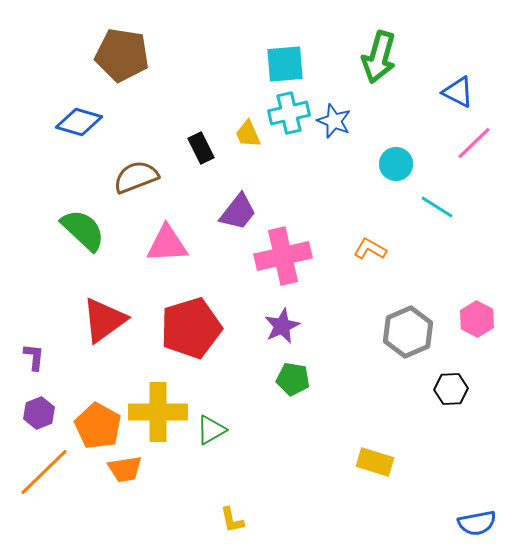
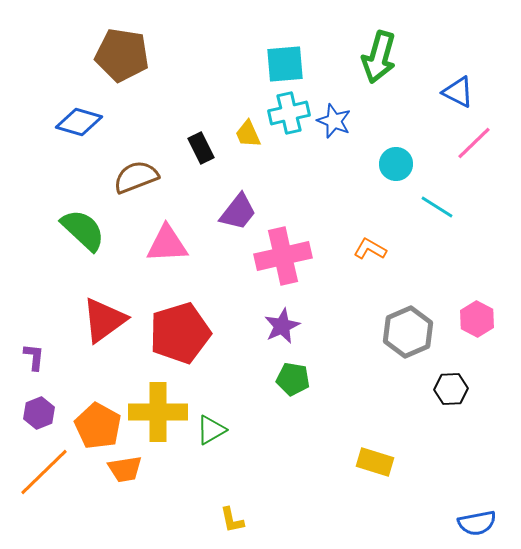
red pentagon: moved 11 px left, 5 px down
